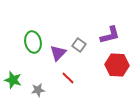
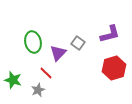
purple L-shape: moved 1 px up
gray square: moved 1 px left, 2 px up
red hexagon: moved 3 px left, 3 px down; rotated 20 degrees counterclockwise
red line: moved 22 px left, 5 px up
gray star: rotated 16 degrees counterclockwise
